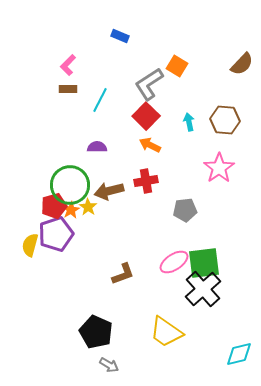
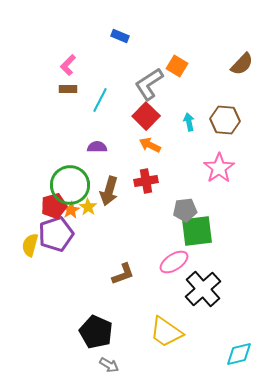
brown arrow: rotated 60 degrees counterclockwise
green square: moved 7 px left, 32 px up
